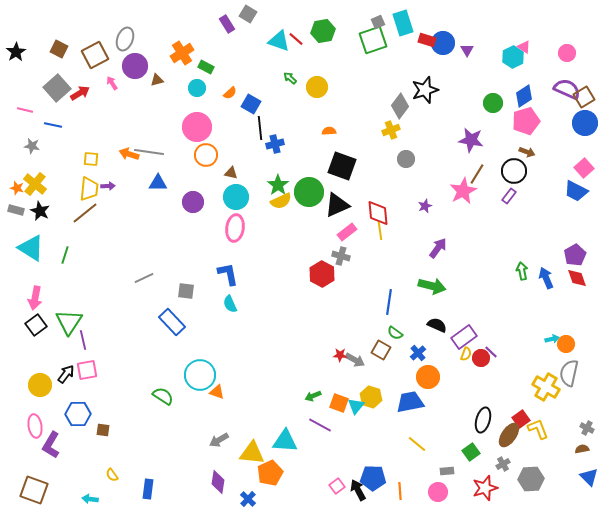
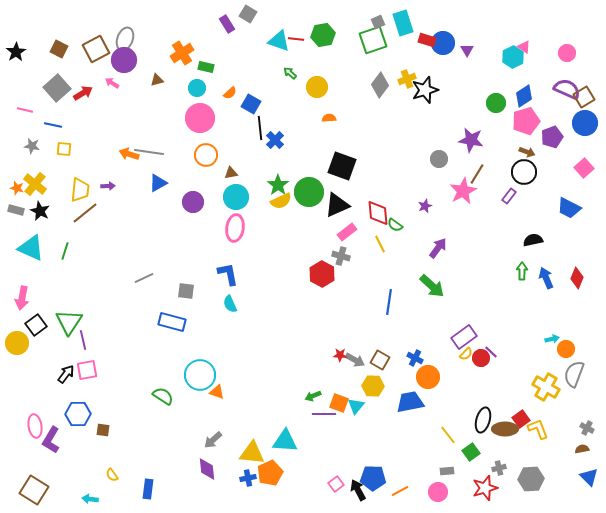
green hexagon at (323, 31): moved 4 px down
red line at (296, 39): rotated 35 degrees counterclockwise
brown square at (95, 55): moved 1 px right, 6 px up
purple circle at (135, 66): moved 11 px left, 6 px up
green rectangle at (206, 67): rotated 14 degrees counterclockwise
green arrow at (290, 78): moved 5 px up
pink arrow at (112, 83): rotated 24 degrees counterclockwise
red arrow at (80, 93): moved 3 px right
green circle at (493, 103): moved 3 px right
gray diamond at (400, 106): moved 20 px left, 21 px up
pink circle at (197, 127): moved 3 px right, 9 px up
yellow cross at (391, 130): moved 16 px right, 51 px up
orange semicircle at (329, 131): moved 13 px up
blue cross at (275, 144): moved 4 px up; rotated 30 degrees counterclockwise
yellow square at (91, 159): moved 27 px left, 10 px up
gray circle at (406, 159): moved 33 px right
black circle at (514, 171): moved 10 px right, 1 px down
brown triangle at (231, 173): rotated 24 degrees counterclockwise
blue triangle at (158, 183): rotated 30 degrees counterclockwise
yellow trapezoid at (89, 189): moved 9 px left, 1 px down
blue trapezoid at (576, 191): moved 7 px left, 17 px down
yellow line at (380, 231): moved 13 px down; rotated 18 degrees counterclockwise
cyan triangle at (31, 248): rotated 8 degrees counterclockwise
green line at (65, 255): moved 4 px up
purple pentagon at (575, 255): moved 23 px left, 118 px up; rotated 10 degrees clockwise
green arrow at (522, 271): rotated 12 degrees clockwise
red diamond at (577, 278): rotated 40 degrees clockwise
green arrow at (432, 286): rotated 28 degrees clockwise
pink arrow at (35, 298): moved 13 px left
blue rectangle at (172, 322): rotated 32 degrees counterclockwise
black semicircle at (437, 325): moved 96 px right, 85 px up; rotated 36 degrees counterclockwise
green semicircle at (395, 333): moved 108 px up
orange circle at (566, 344): moved 5 px down
brown square at (381, 350): moved 1 px left, 10 px down
blue cross at (418, 353): moved 3 px left, 5 px down; rotated 21 degrees counterclockwise
yellow semicircle at (466, 354): rotated 24 degrees clockwise
gray semicircle at (569, 373): moved 5 px right, 1 px down; rotated 8 degrees clockwise
yellow circle at (40, 385): moved 23 px left, 42 px up
yellow hexagon at (371, 397): moved 2 px right, 11 px up; rotated 15 degrees counterclockwise
purple line at (320, 425): moved 4 px right, 11 px up; rotated 30 degrees counterclockwise
brown ellipse at (509, 435): moved 4 px left, 6 px up; rotated 55 degrees clockwise
gray arrow at (219, 440): moved 6 px left; rotated 12 degrees counterclockwise
yellow line at (417, 444): moved 31 px right, 9 px up; rotated 12 degrees clockwise
purple L-shape at (51, 445): moved 5 px up
gray cross at (503, 464): moved 4 px left, 4 px down; rotated 16 degrees clockwise
purple diamond at (218, 482): moved 11 px left, 13 px up; rotated 15 degrees counterclockwise
pink square at (337, 486): moved 1 px left, 2 px up
brown square at (34, 490): rotated 12 degrees clockwise
orange line at (400, 491): rotated 66 degrees clockwise
blue cross at (248, 499): moved 21 px up; rotated 35 degrees clockwise
